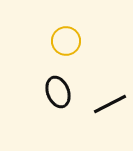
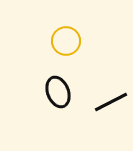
black line: moved 1 px right, 2 px up
